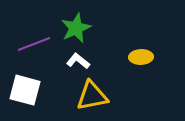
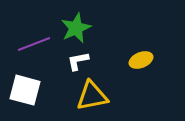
yellow ellipse: moved 3 px down; rotated 20 degrees counterclockwise
white L-shape: rotated 50 degrees counterclockwise
